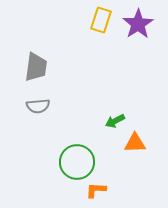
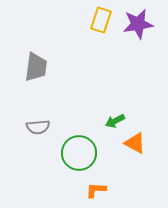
purple star: rotated 24 degrees clockwise
gray semicircle: moved 21 px down
orange triangle: rotated 30 degrees clockwise
green circle: moved 2 px right, 9 px up
